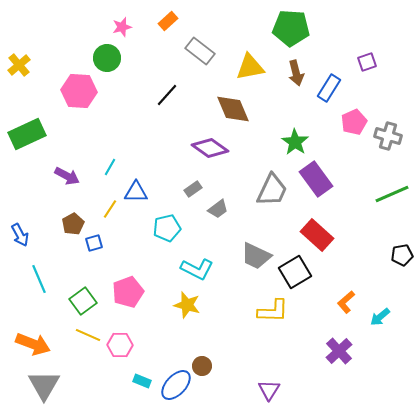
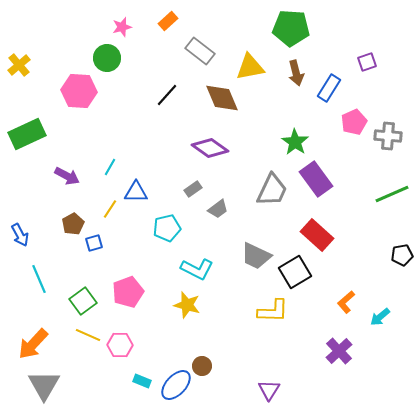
brown diamond at (233, 109): moved 11 px left, 11 px up
gray cross at (388, 136): rotated 12 degrees counterclockwise
orange arrow at (33, 344): rotated 112 degrees clockwise
